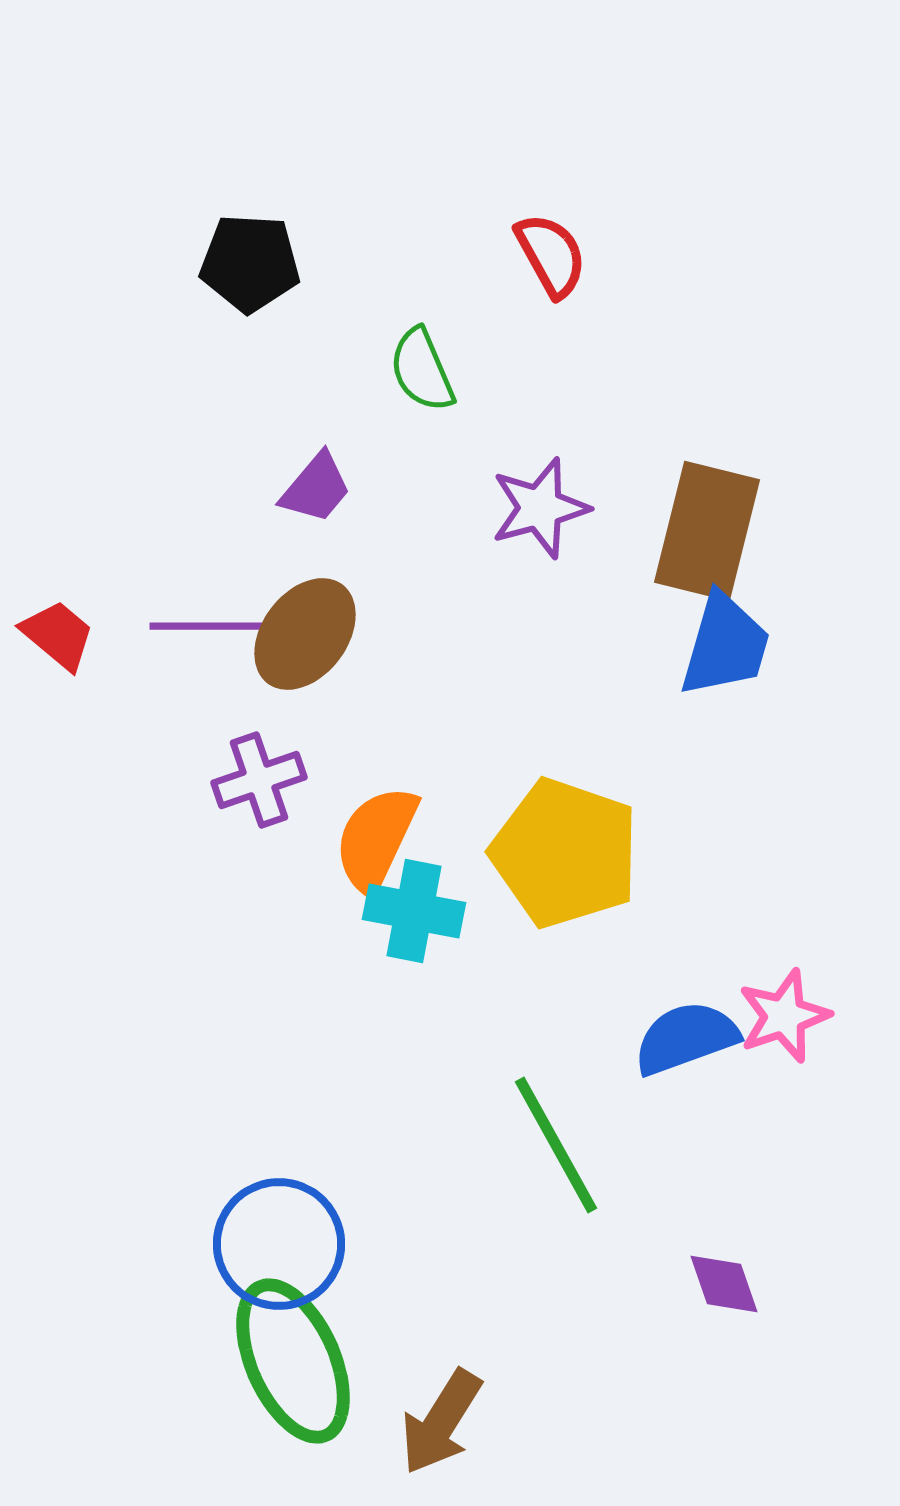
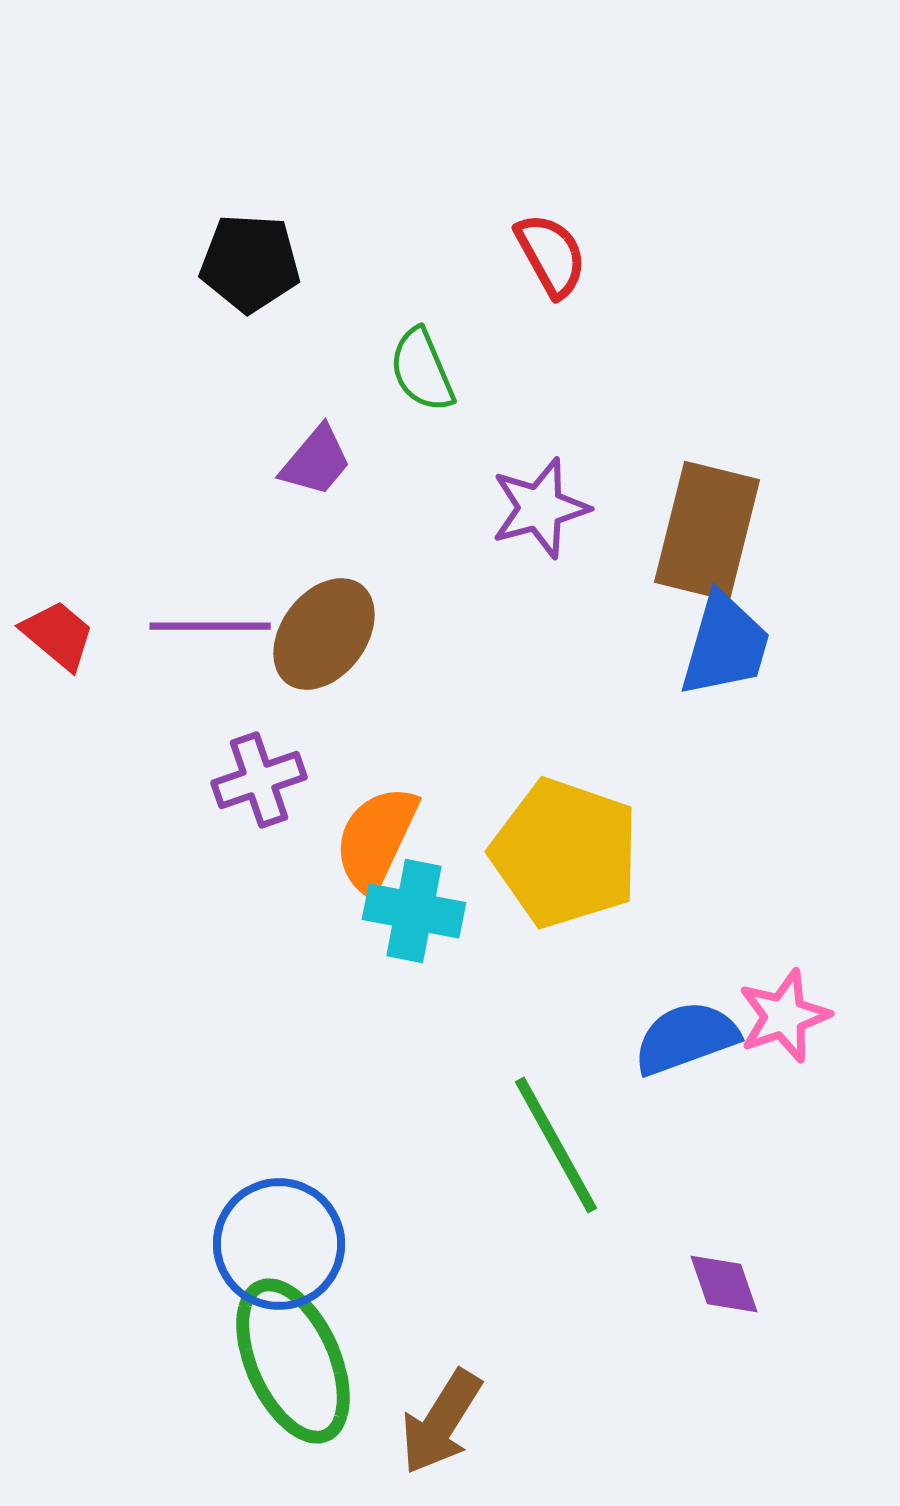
purple trapezoid: moved 27 px up
brown ellipse: moved 19 px right
